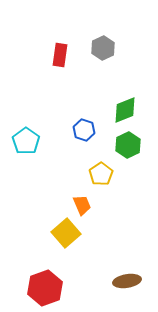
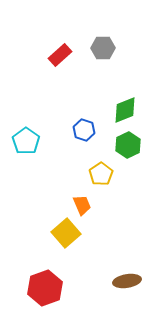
gray hexagon: rotated 25 degrees clockwise
red rectangle: rotated 40 degrees clockwise
